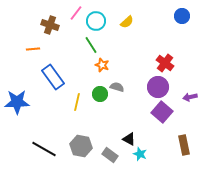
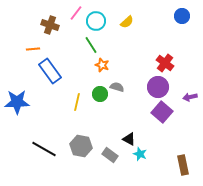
blue rectangle: moved 3 px left, 6 px up
brown rectangle: moved 1 px left, 20 px down
